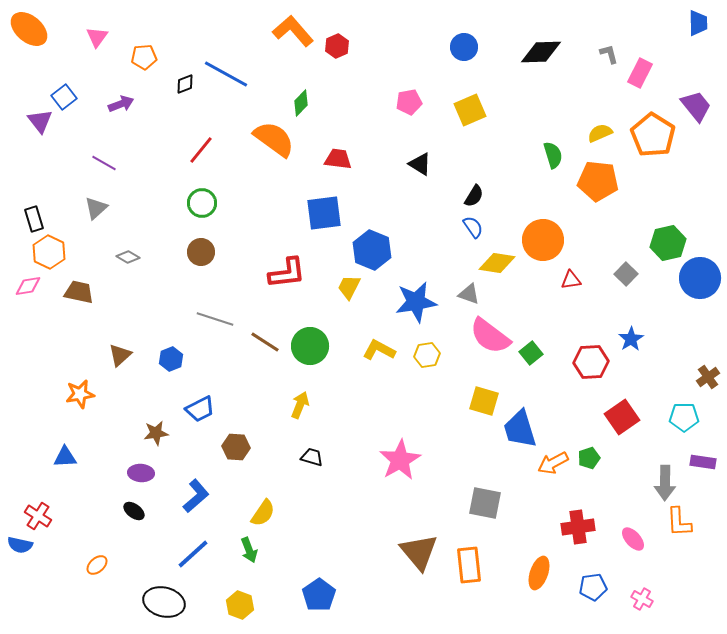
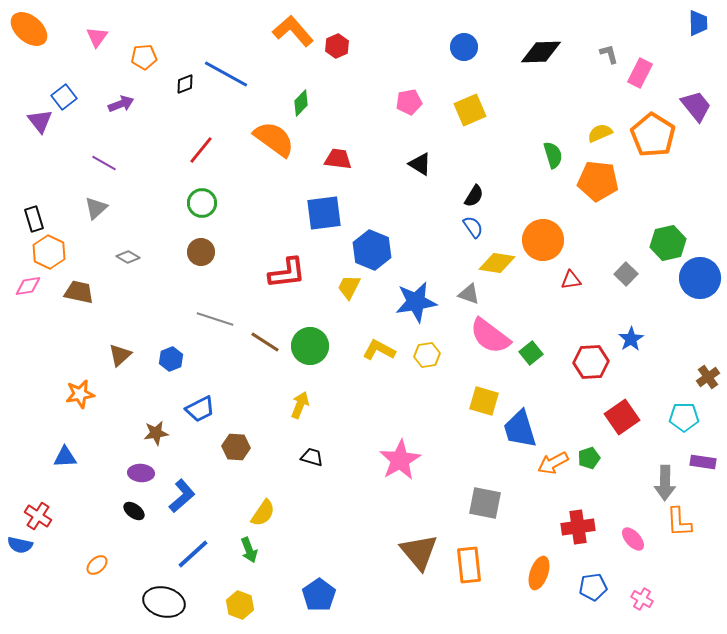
blue L-shape at (196, 496): moved 14 px left
